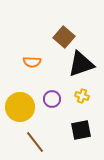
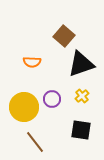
brown square: moved 1 px up
yellow cross: rotated 32 degrees clockwise
yellow circle: moved 4 px right
black square: rotated 20 degrees clockwise
